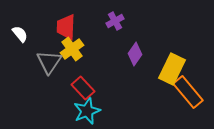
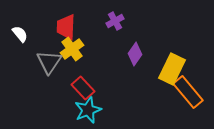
cyan star: moved 1 px right, 1 px up
